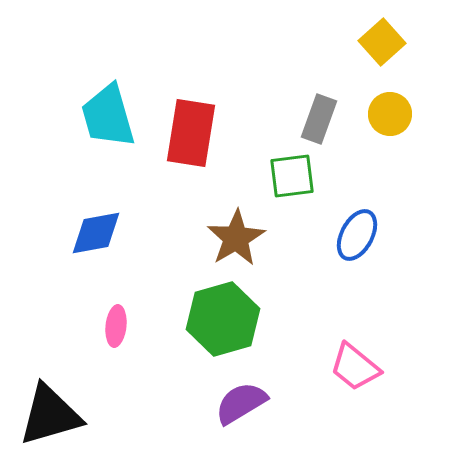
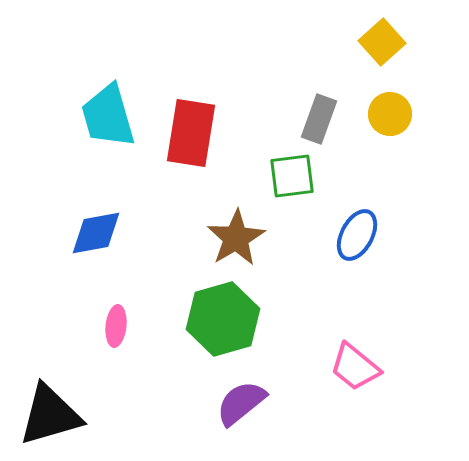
purple semicircle: rotated 8 degrees counterclockwise
